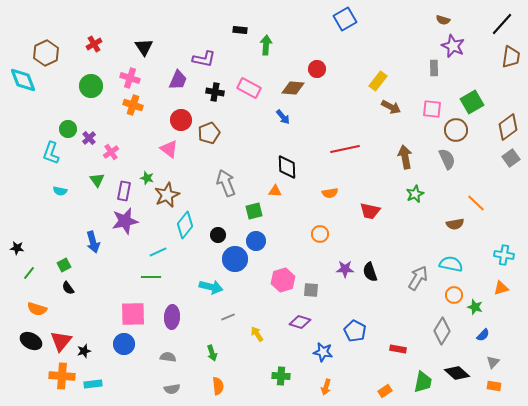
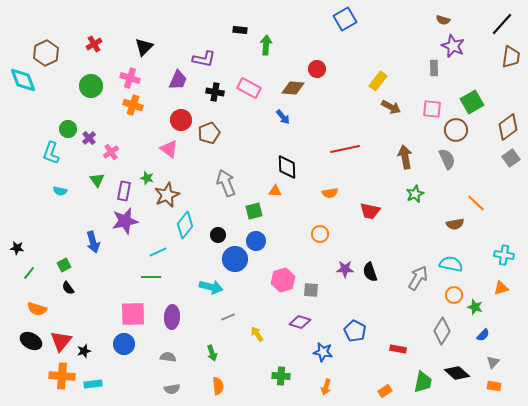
black triangle at (144, 47): rotated 18 degrees clockwise
